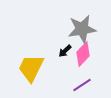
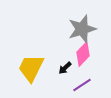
gray star: rotated 8 degrees counterclockwise
black arrow: moved 17 px down
